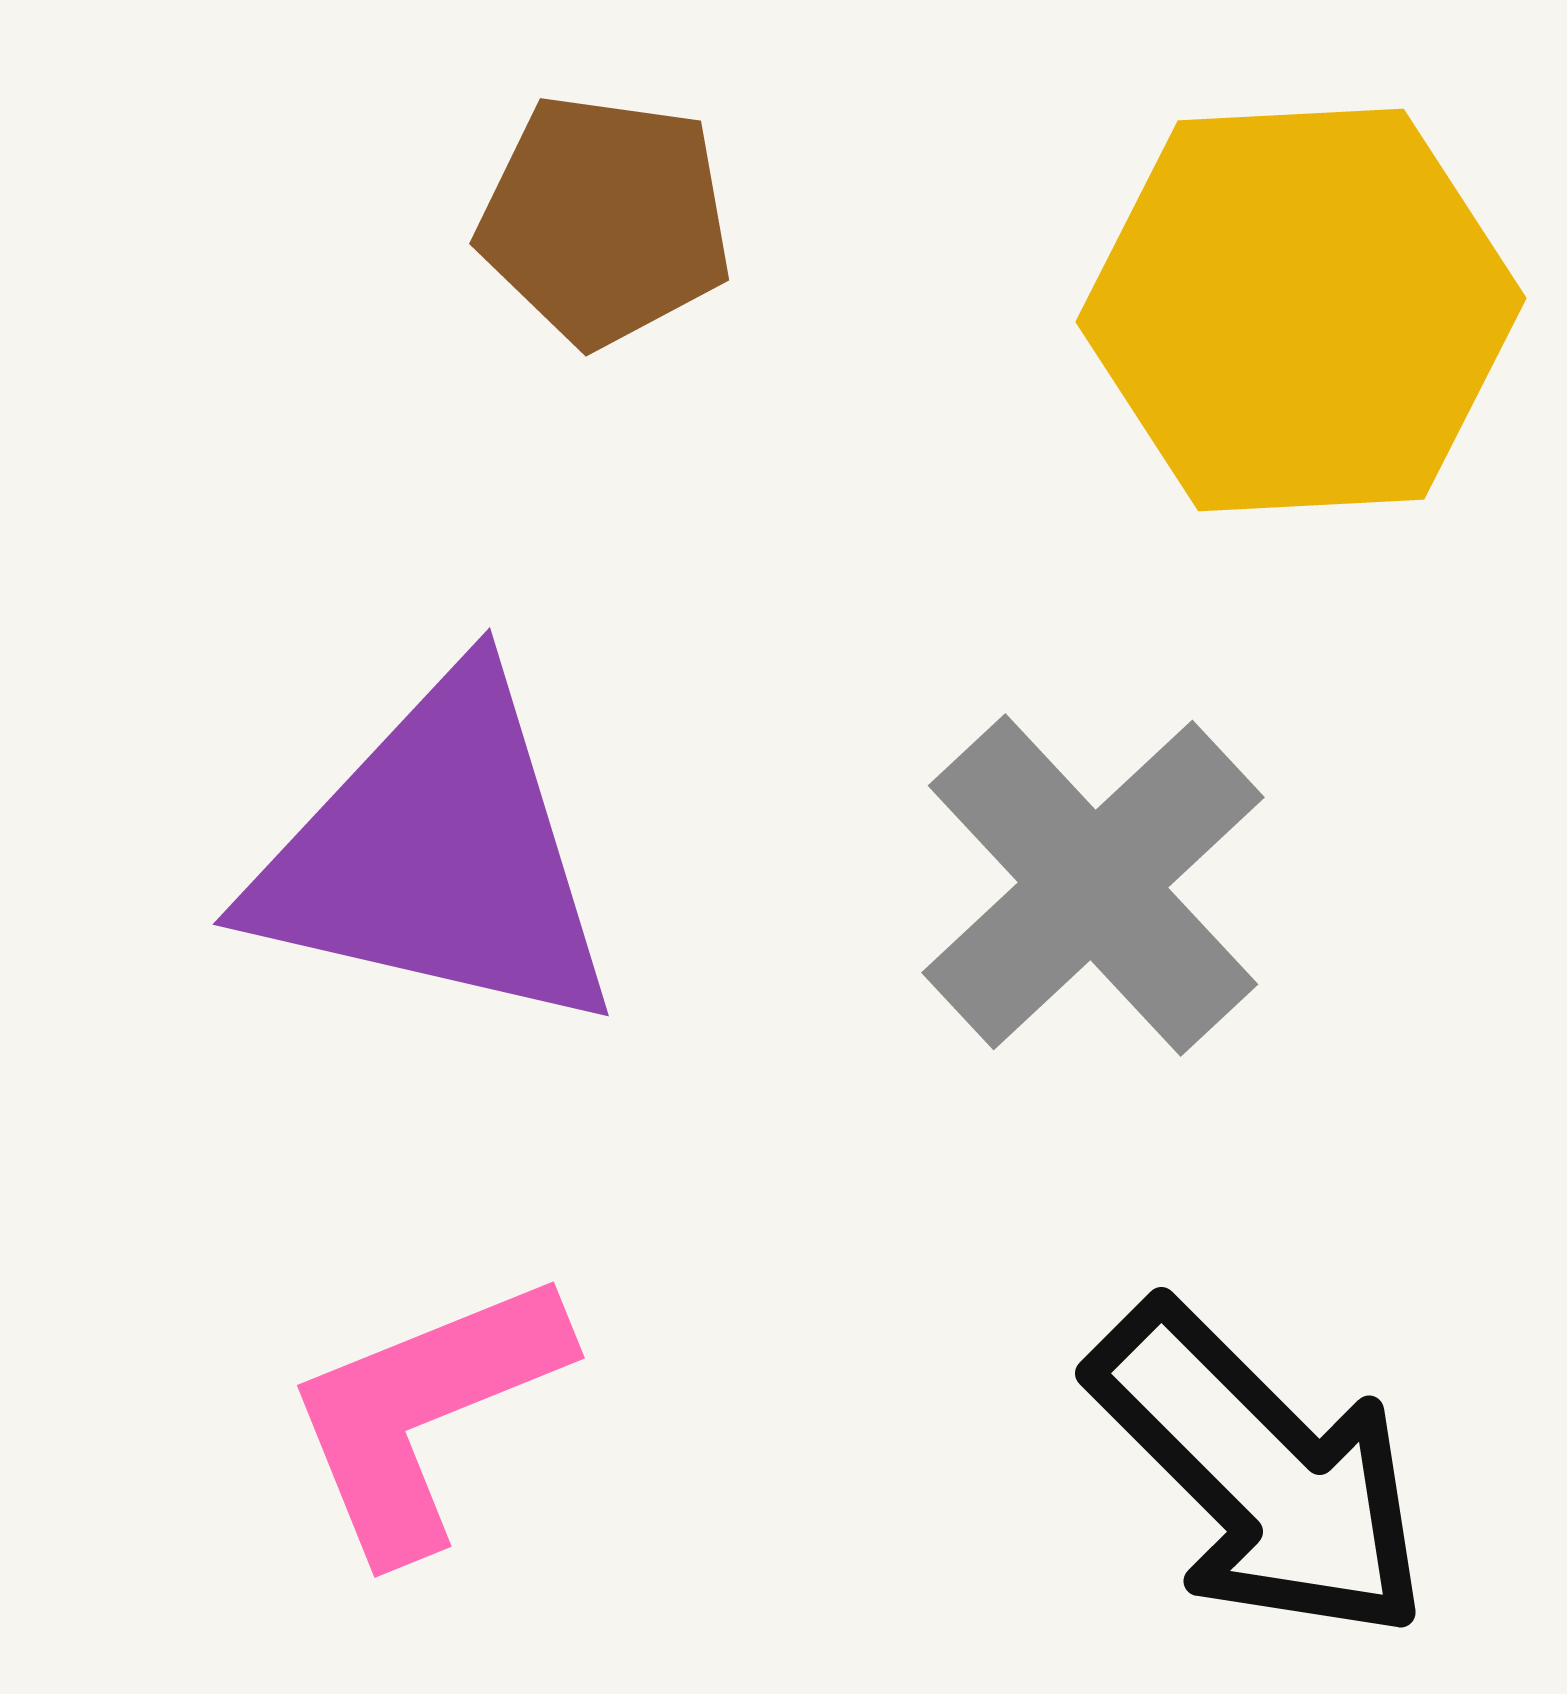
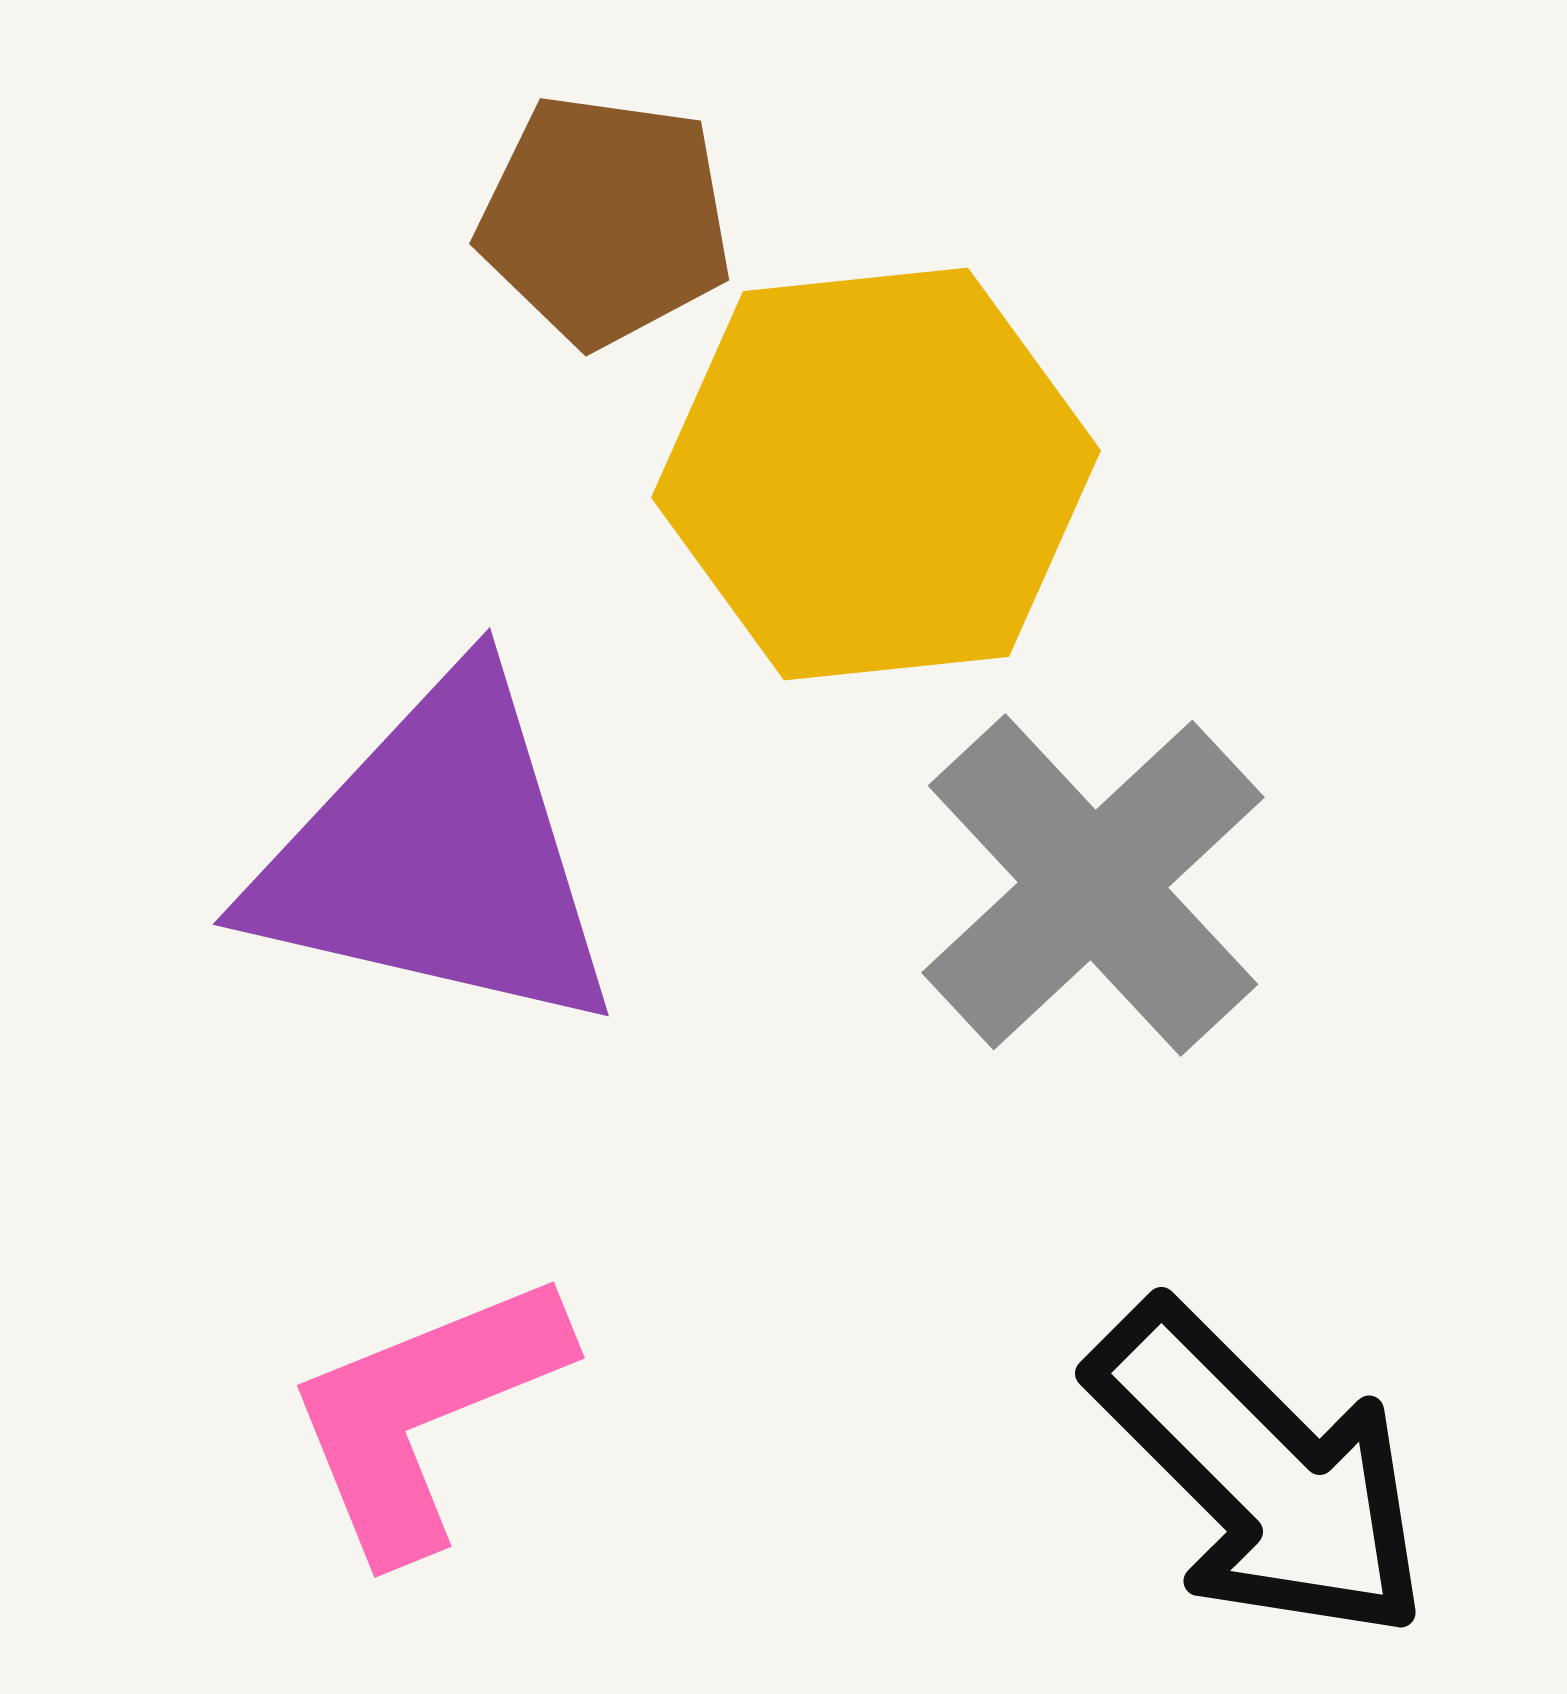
yellow hexagon: moved 425 px left, 164 px down; rotated 3 degrees counterclockwise
